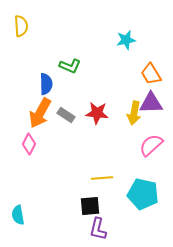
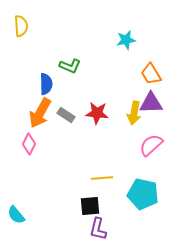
cyan semicircle: moved 2 px left; rotated 30 degrees counterclockwise
